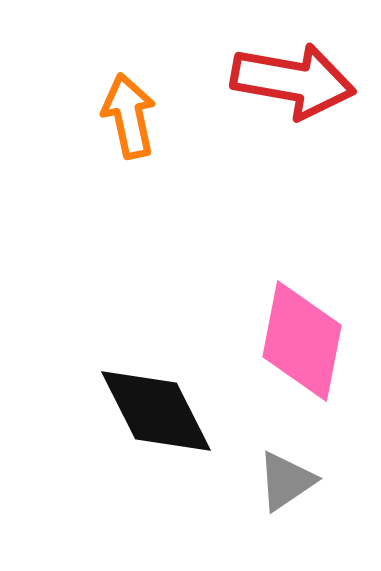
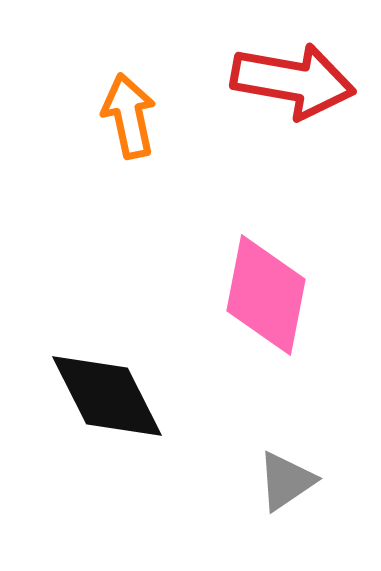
pink diamond: moved 36 px left, 46 px up
black diamond: moved 49 px left, 15 px up
